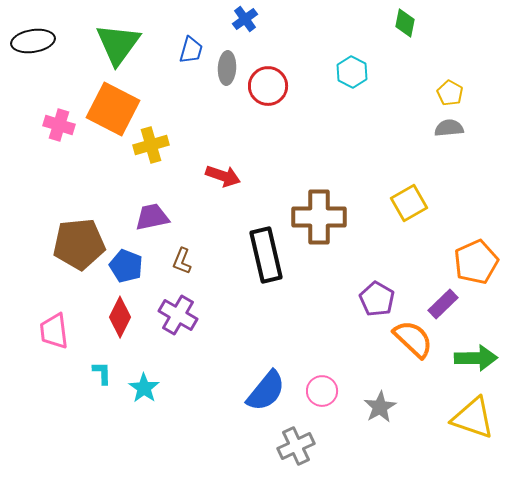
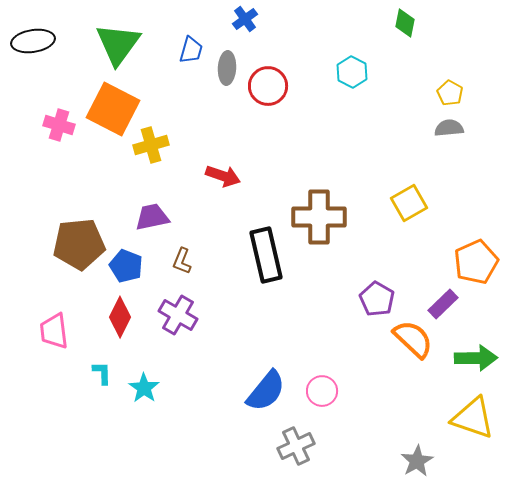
gray star: moved 37 px right, 54 px down
